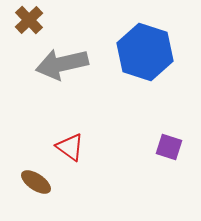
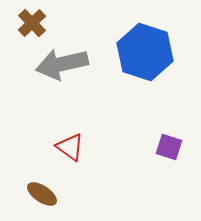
brown cross: moved 3 px right, 3 px down
brown ellipse: moved 6 px right, 12 px down
